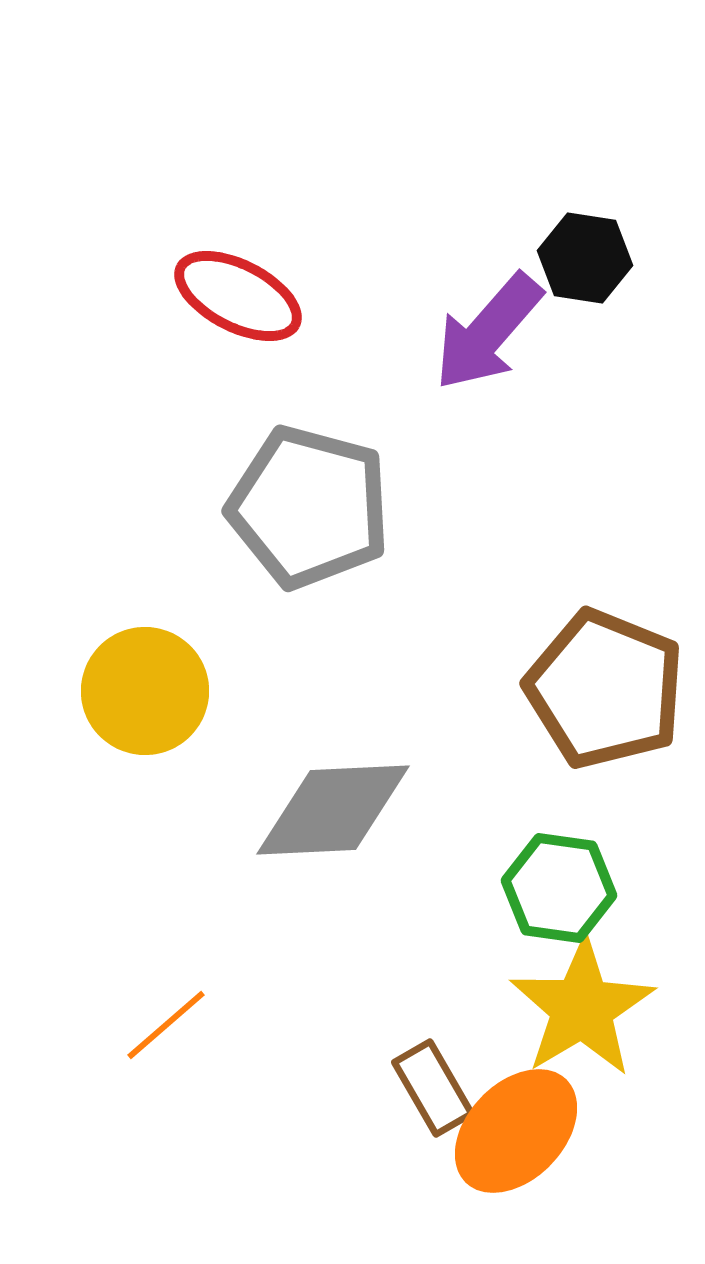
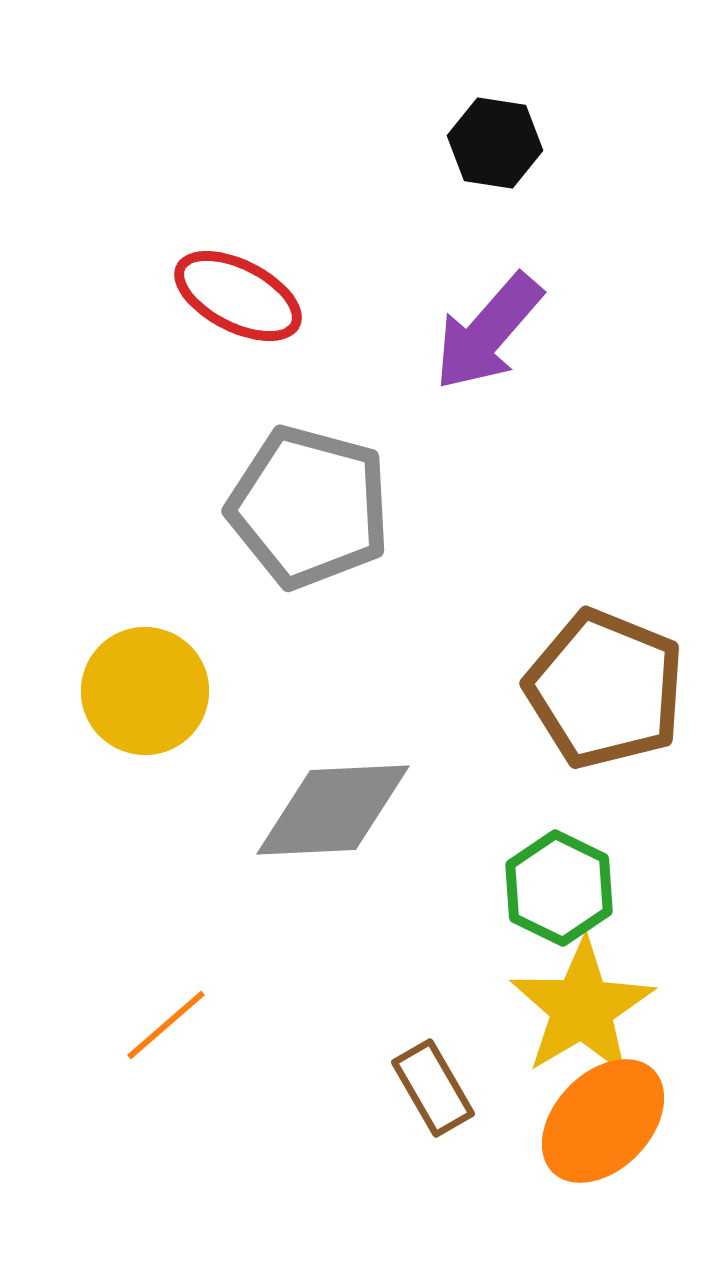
black hexagon: moved 90 px left, 115 px up
green hexagon: rotated 18 degrees clockwise
orange ellipse: moved 87 px right, 10 px up
